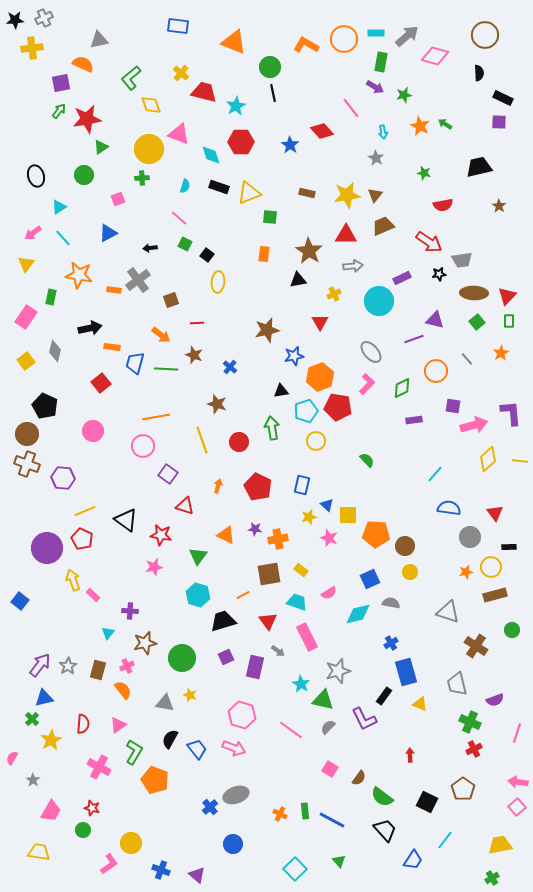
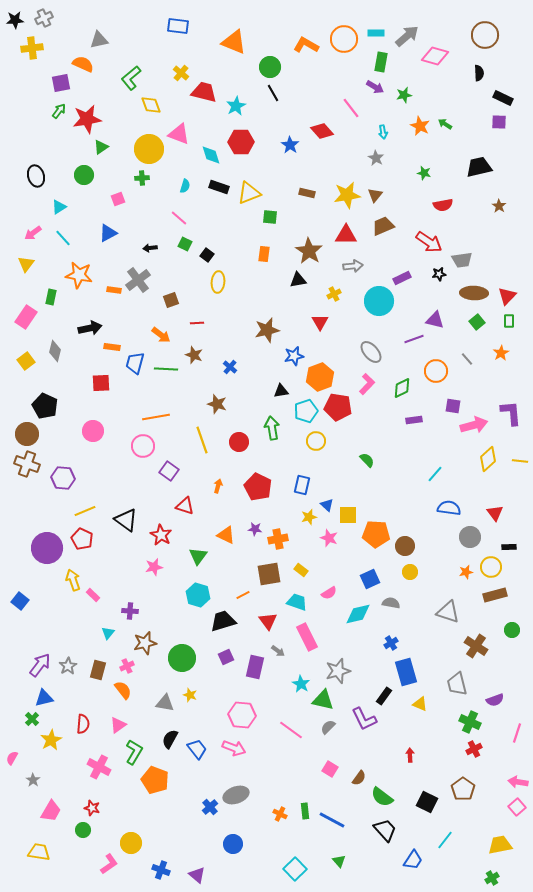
black line at (273, 93): rotated 18 degrees counterclockwise
red square at (101, 383): rotated 36 degrees clockwise
purple square at (168, 474): moved 1 px right, 3 px up
red star at (161, 535): rotated 20 degrees clockwise
pink hexagon at (242, 715): rotated 12 degrees counterclockwise
